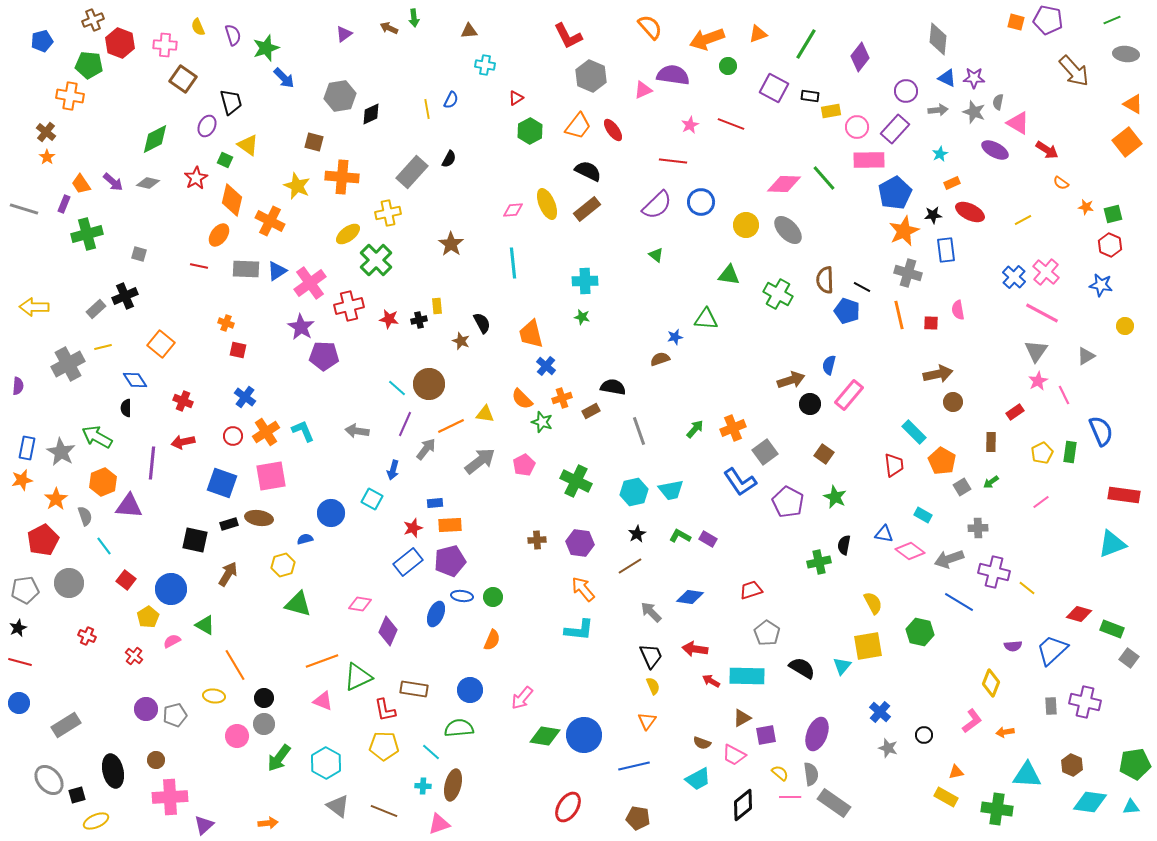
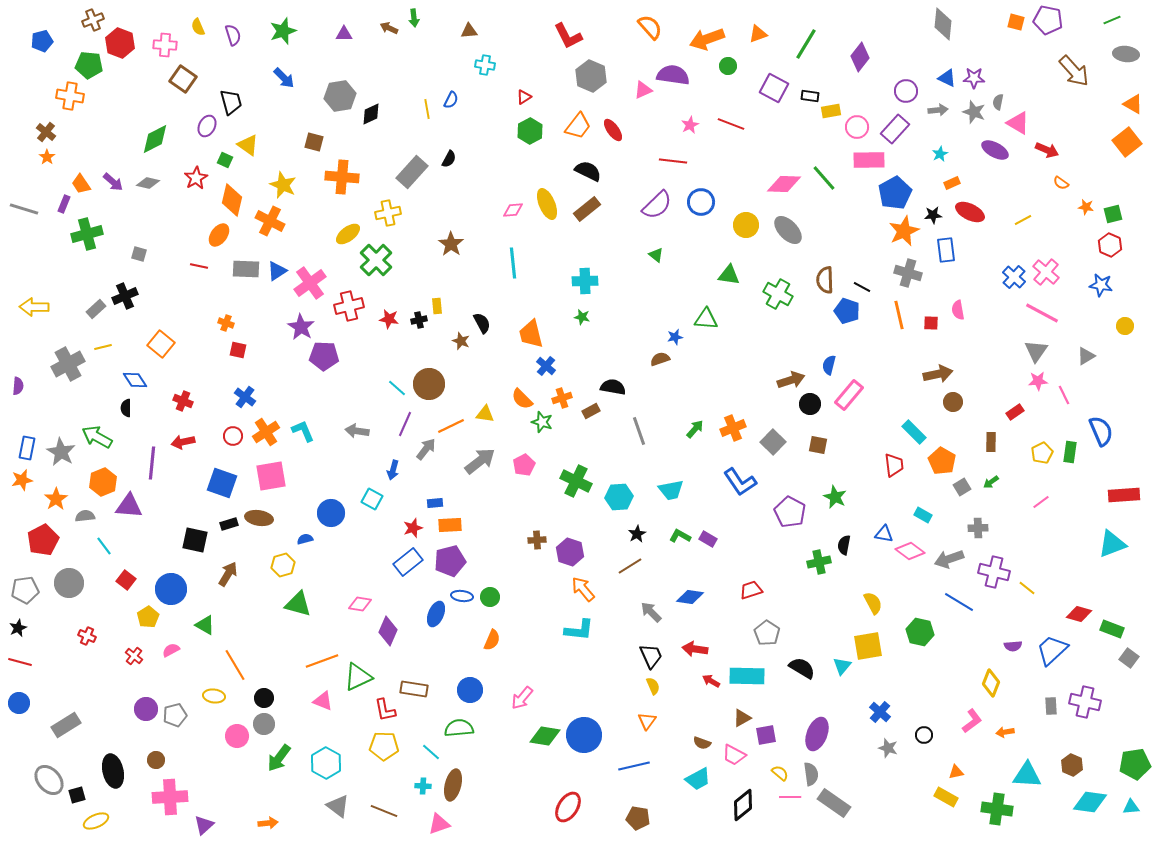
purple triangle at (344, 34): rotated 36 degrees clockwise
gray diamond at (938, 39): moved 5 px right, 15 px up
green star at (266, 48): moved 17 px right, 17 px up
red triangle at (516, 98): moved 8 px right, 1 px up
red arrow at (1047, 150): rotated 10 degrees counterclockwise
yellow star at (297, 186): moved 14 px left, 1 px up
pink star at (1038, 381): rotated 24 degrees clockwise
gray square at (765, 452): moved 8 px right, 10 px up; rotated 10 degrees counterclockwise
brown square at (824, 454): moved 6 px left, 9 px up; rotated 24 degrees counterclockwise
cyan hexagon at (634, 492): moved 15 px left, 5 px down; rotated 8 degrees clockwise
red rectangle at (1124, 495): rotated 12 degrees counterclockwise
purple pentagon at (788, 502): moved 2 px right, 10 px down
gray semicircle at (85, 516): rotated 78 degrees counterclockwise
purple hexagon at (580, 543): moved 10 px left, 9 px down; rotated 12 degrees clockwise
green circle at (493, 597): moved 3 px left
pink semicircle at (172, 641): moved 1 px left, 9 px down
